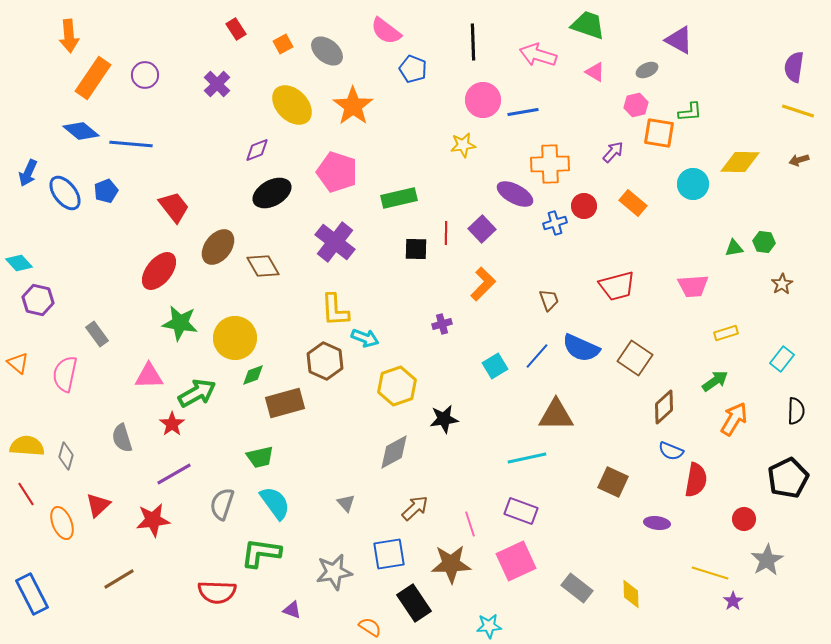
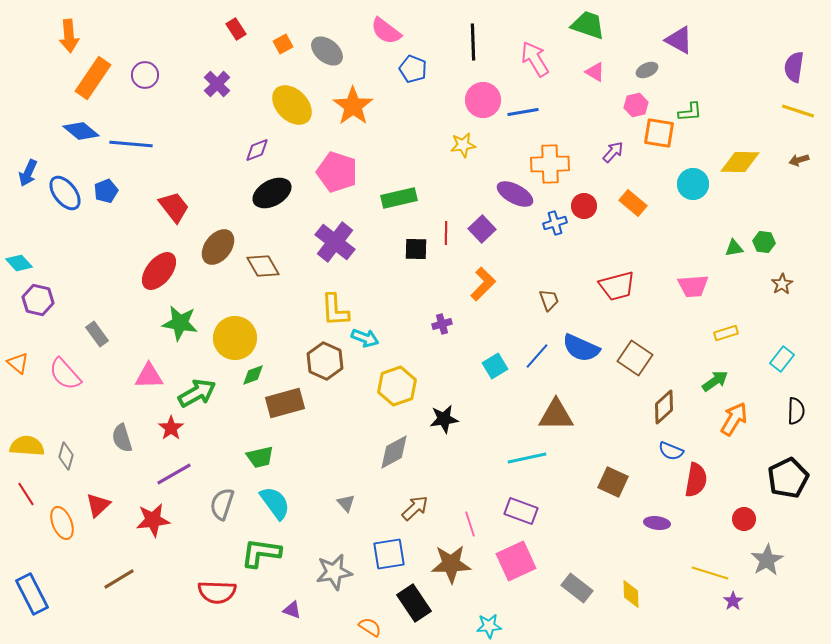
pink arrow at (538, 55): moved 3 px left, 4 px down; rotated 42 degrees clockwise
pink semicircle at (65, 374): rotated 54 degrees counterclockwise
red star at (172, 424): moved 1 px left, 4 px down
